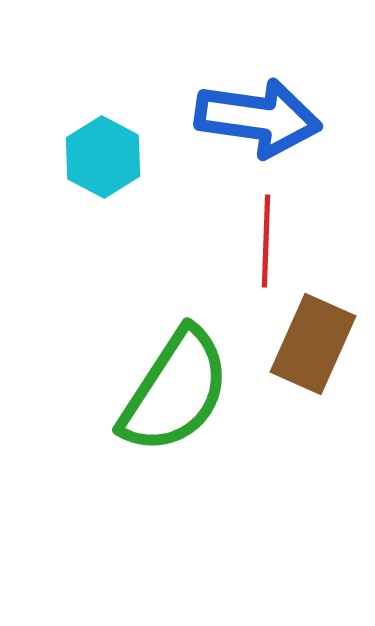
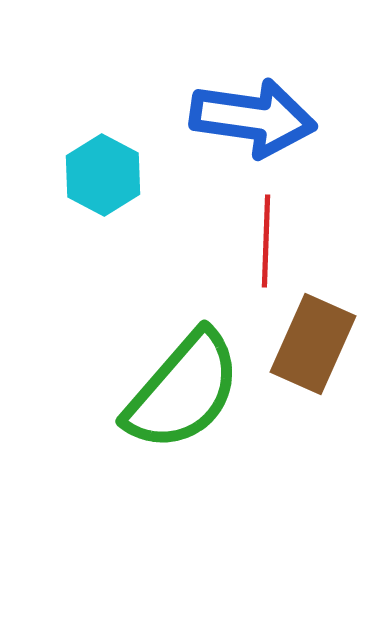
blue arrow: moved 5 px left
cyan hexagon: moved 18 px down
green semicircle: moved 8 px right; rotated 8 degrees clockwise
